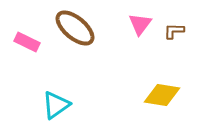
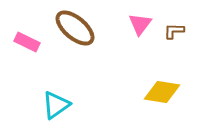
yellow diamond: moved 3 px up
